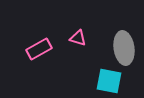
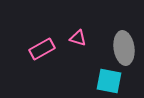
pink rectangle: moved 3 px right
